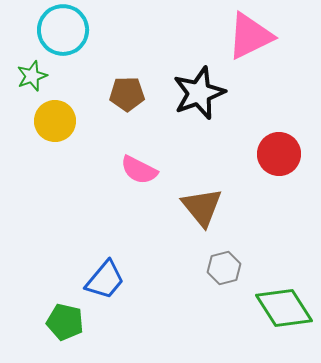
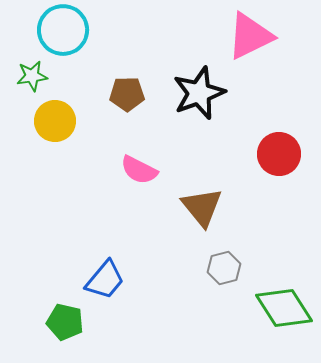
green star: rotated 12 degrees clockwise
